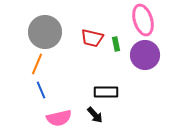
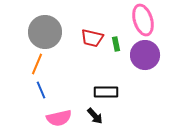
black arrow: moved 1 px down
